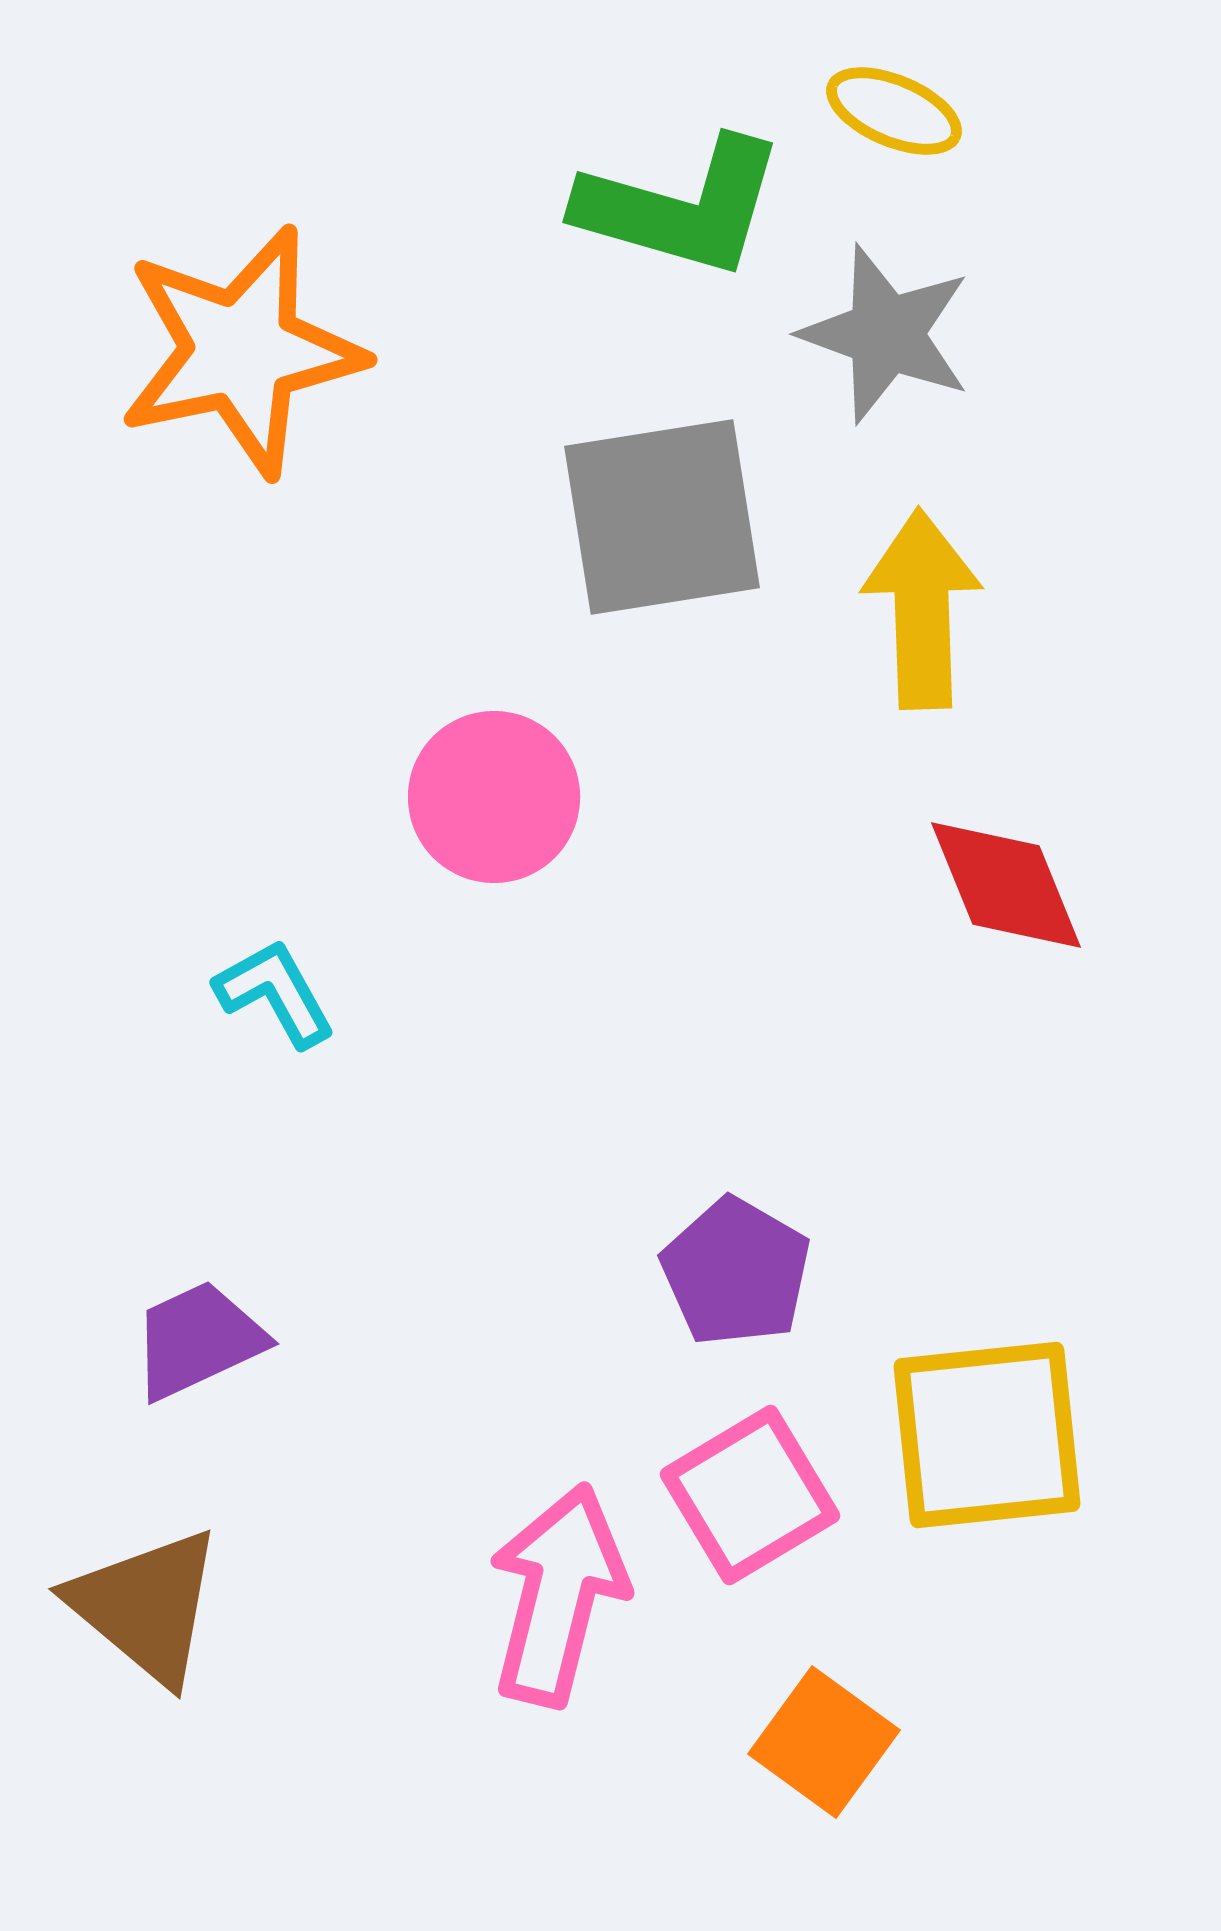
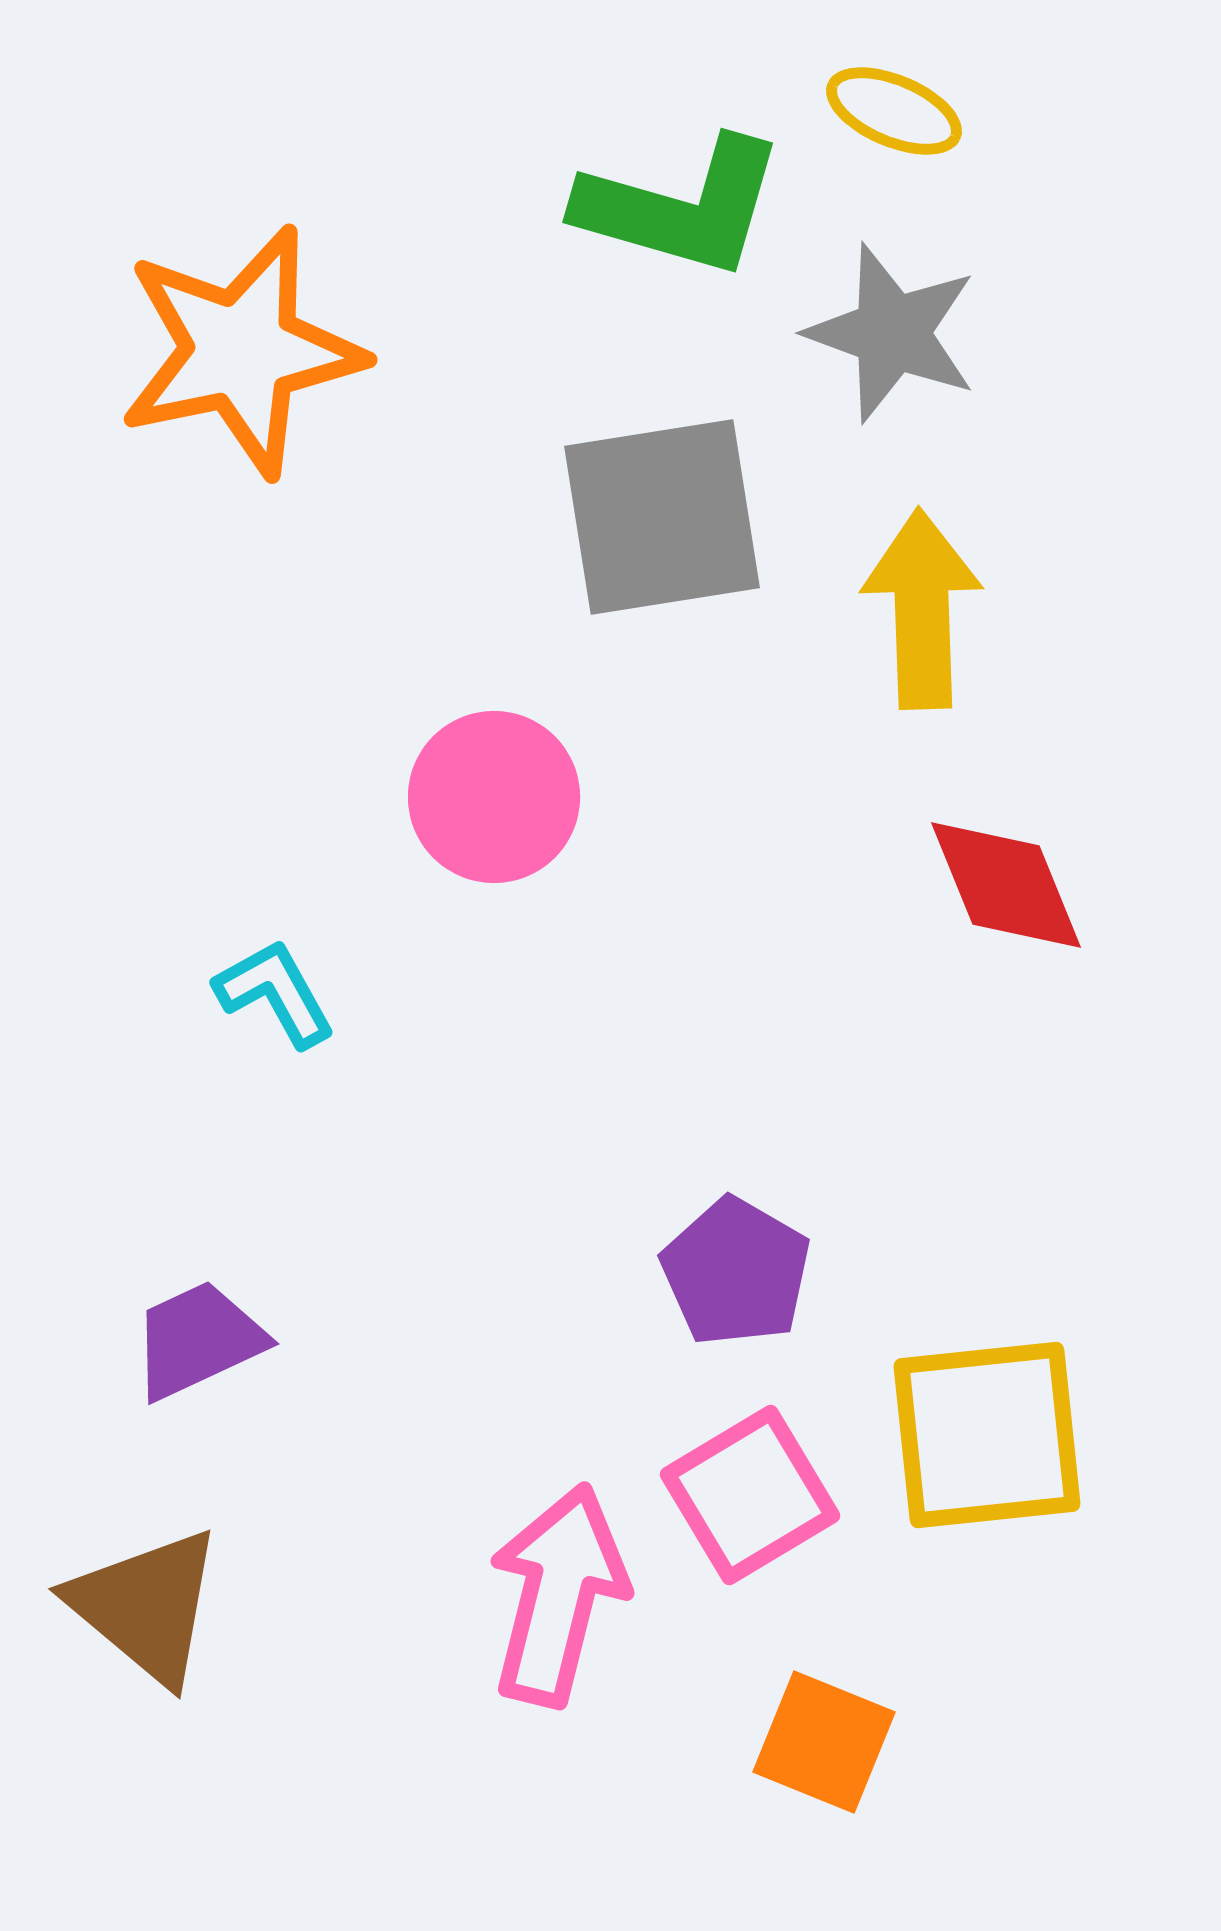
gray star: moved 6 px right, 1 px up
orange square: rotated 14 degrees counterclockwise
